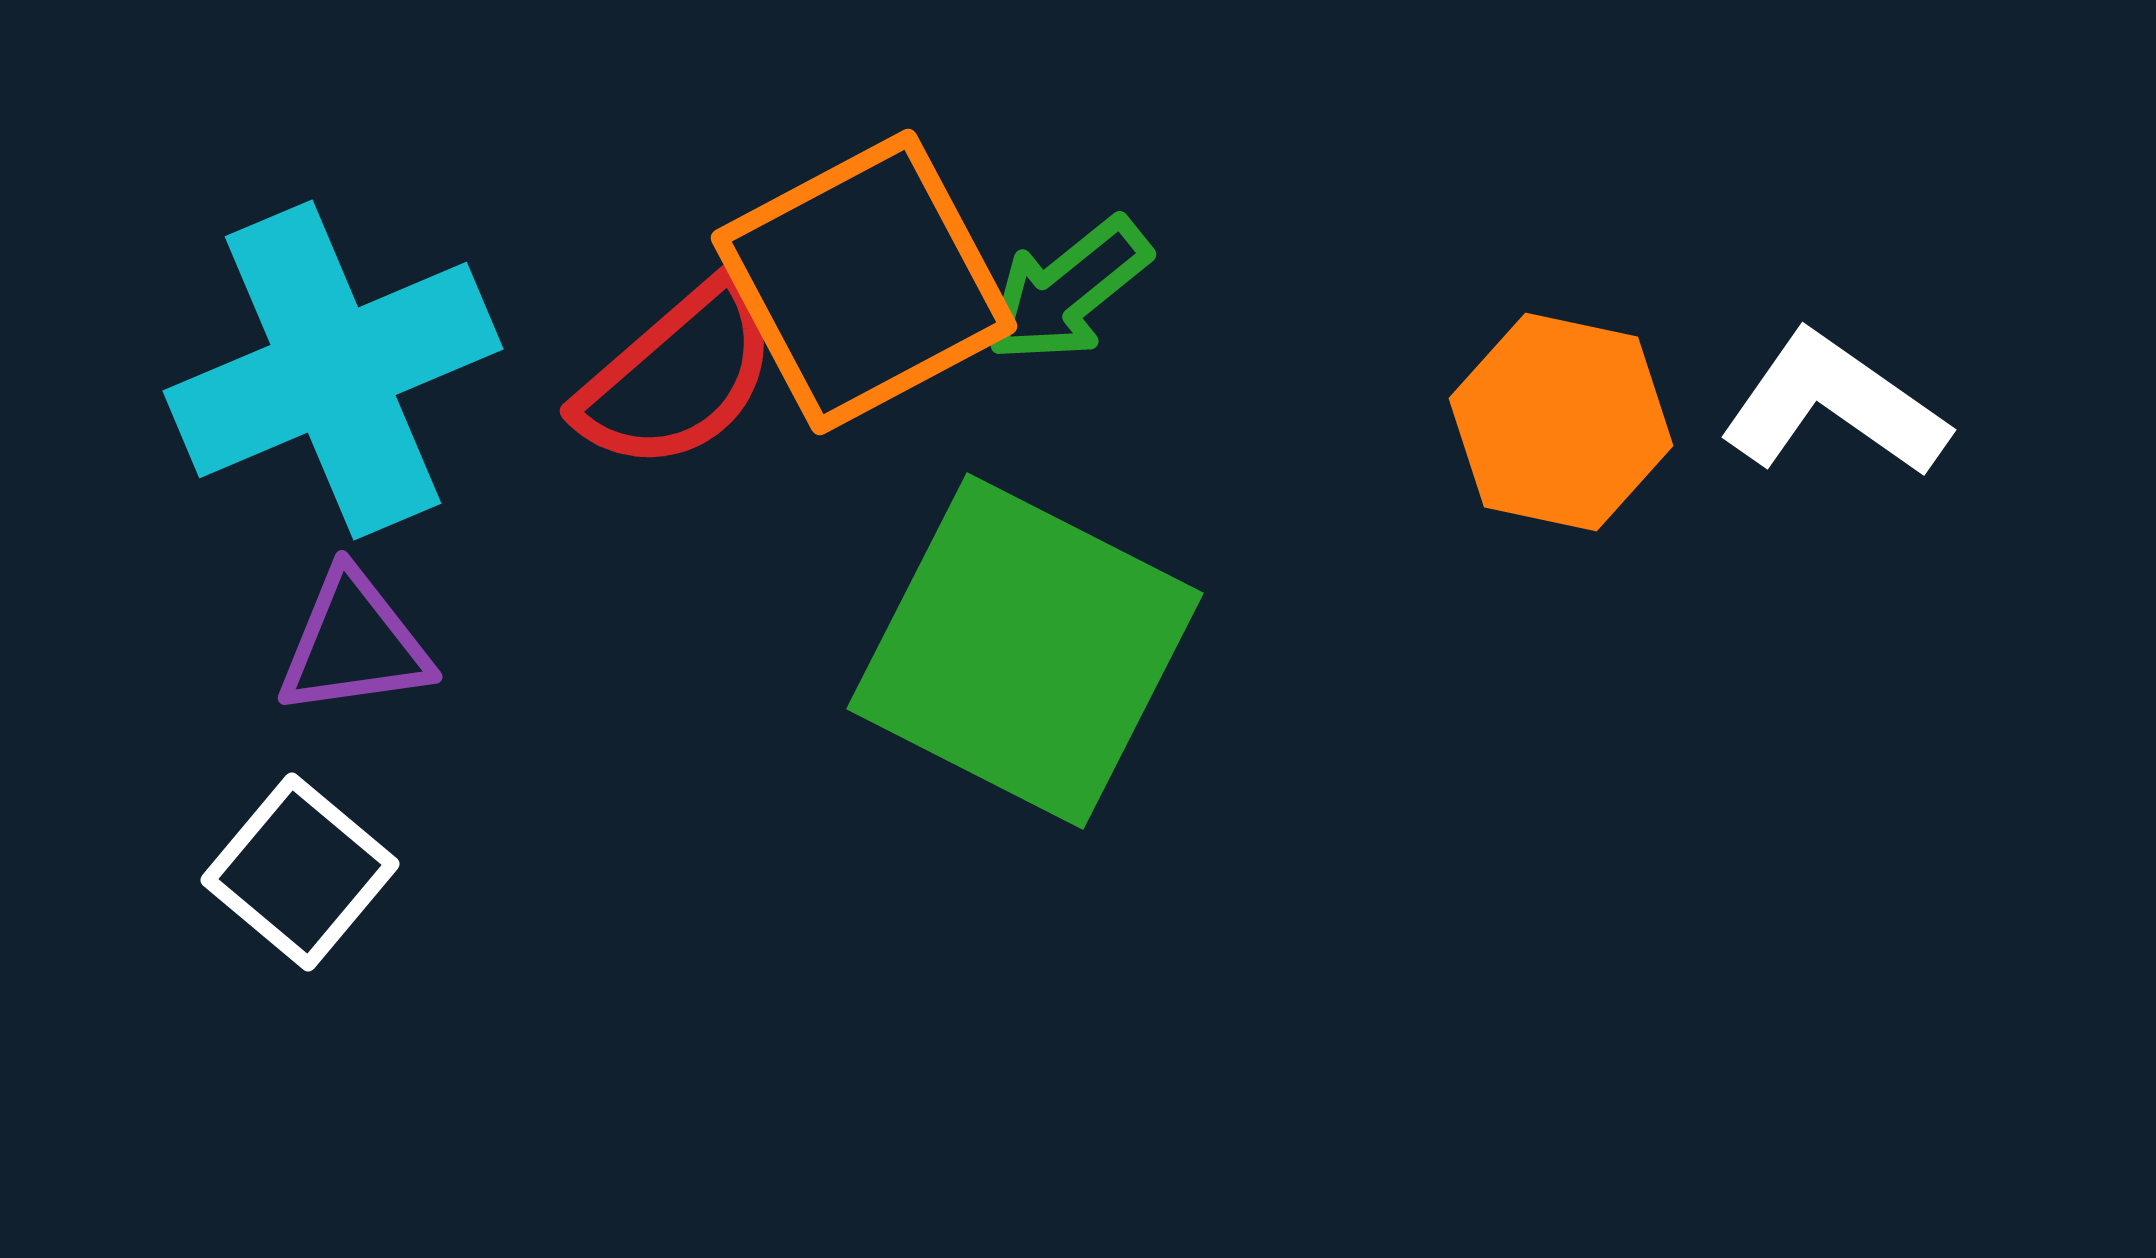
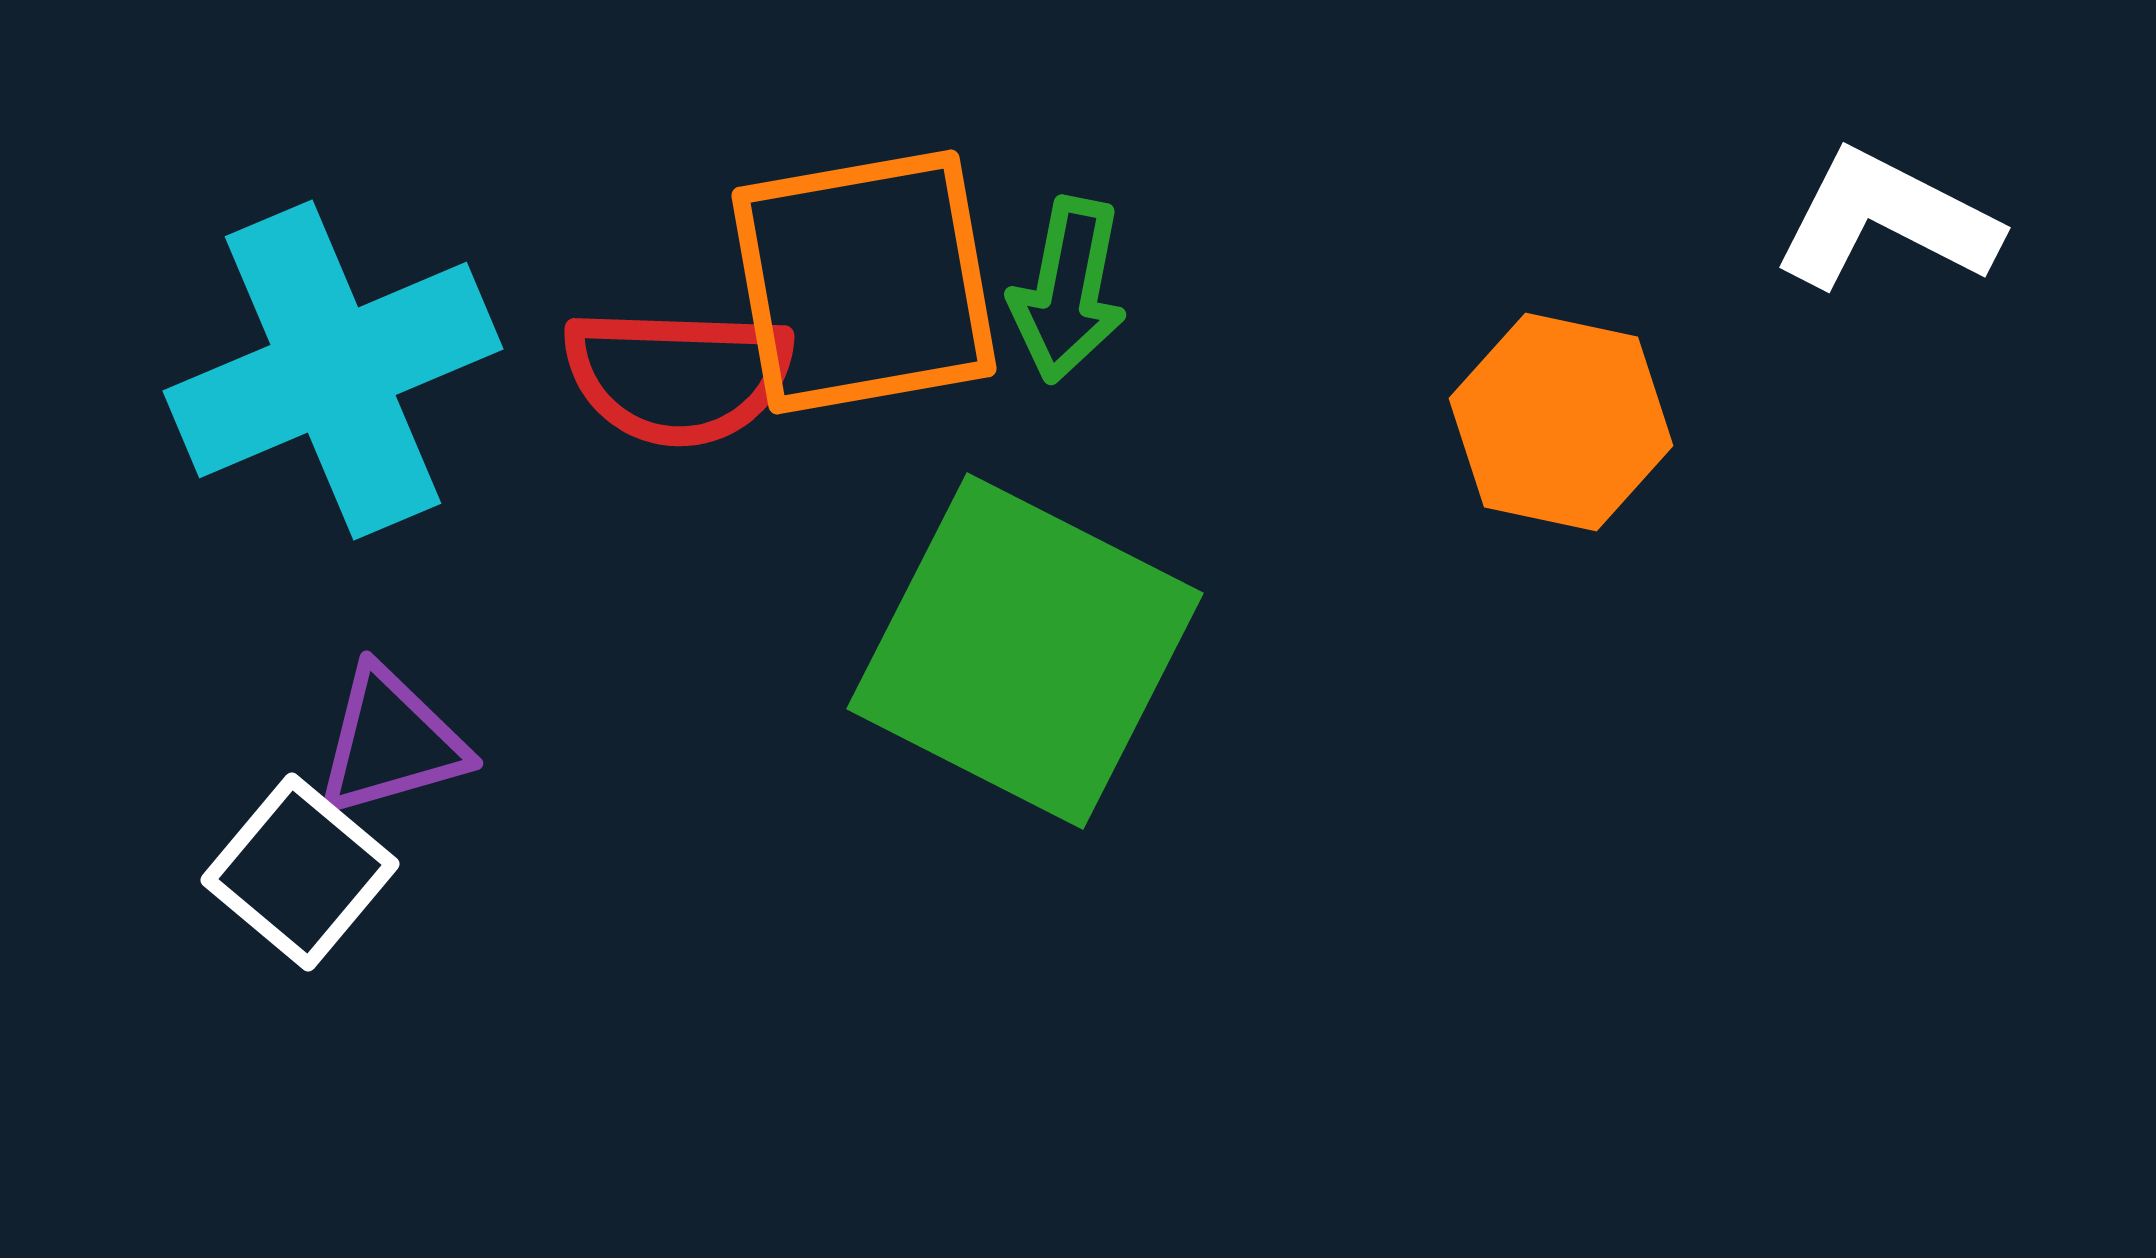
orange square: rotated 18 degrees clockwise
green arrow: rotated 40 degrees counterclockwise
red semicircle: rotated 43 degrees clockwise
white L-shape: moved 52 px right, 185 px up; rotated 8 degrees counterclockwise
purple triangle: moved 37 px right, 98 px down; rotated 8 degrees counterclockwise
